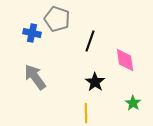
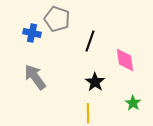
yellow line: moved 2 px right
